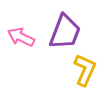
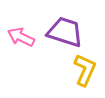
purple trapezoid: rotated 93 degrees counterclockwise
